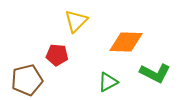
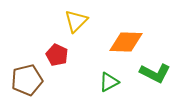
red pentagon: rotated 20 degrees clockwise
green triangle: moved 1 px right
